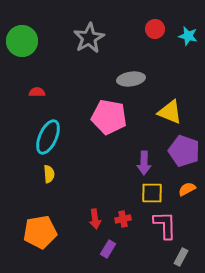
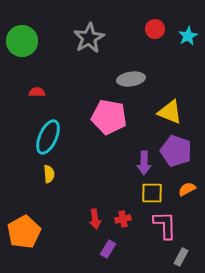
cyan star: rotated 30 degrees clockwise
purple pentagon: moved 8 px left
orange pentagon: moved 16 px left; rotated 20 degrees counterclockwise
